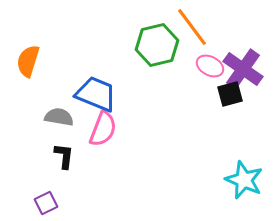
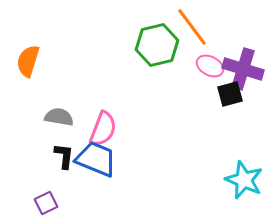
purple cross: rotated 18 degrees counterclockwise
blue trapezoid: moved 65 px down
